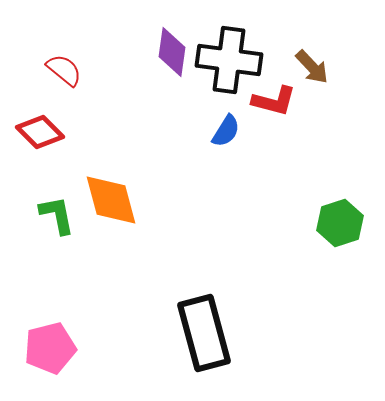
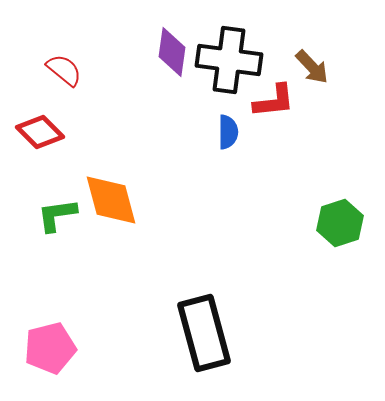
red L-shape: rotated 21 degrees counterclockwise
blue semicircle: moved 2 px right, 1 px down; rotated 32 degrees counterclockwise
green L-shape: rotated 87 degrees counterclockwise
